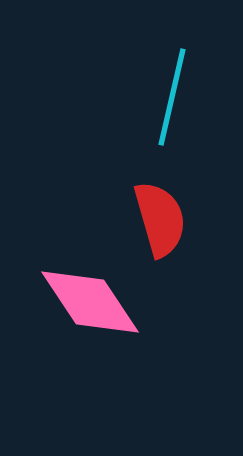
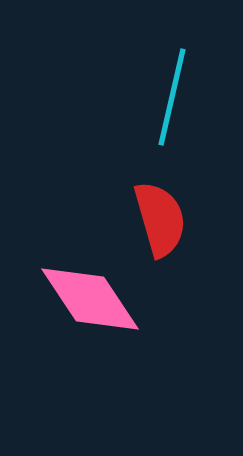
pink diamond: moved 3 px up
